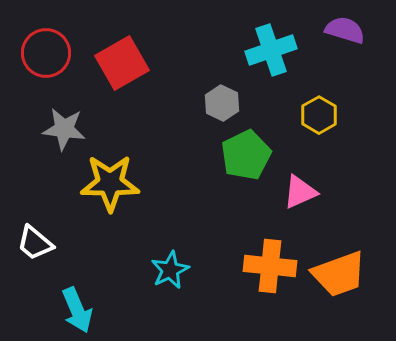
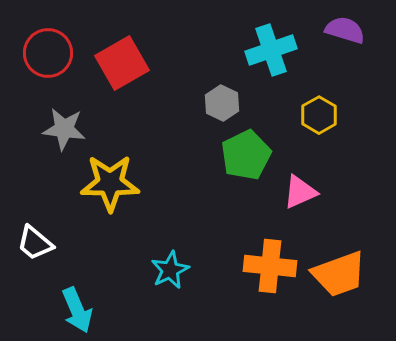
red circle: moved 2 px right
